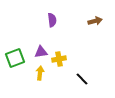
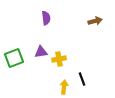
purple semicircle: moved 6 px left, 2 px up
green square: moved 1 px left
yellow arrow: moved 24 px right, 14 px down
black line: rotated 24 degrees clockwise
